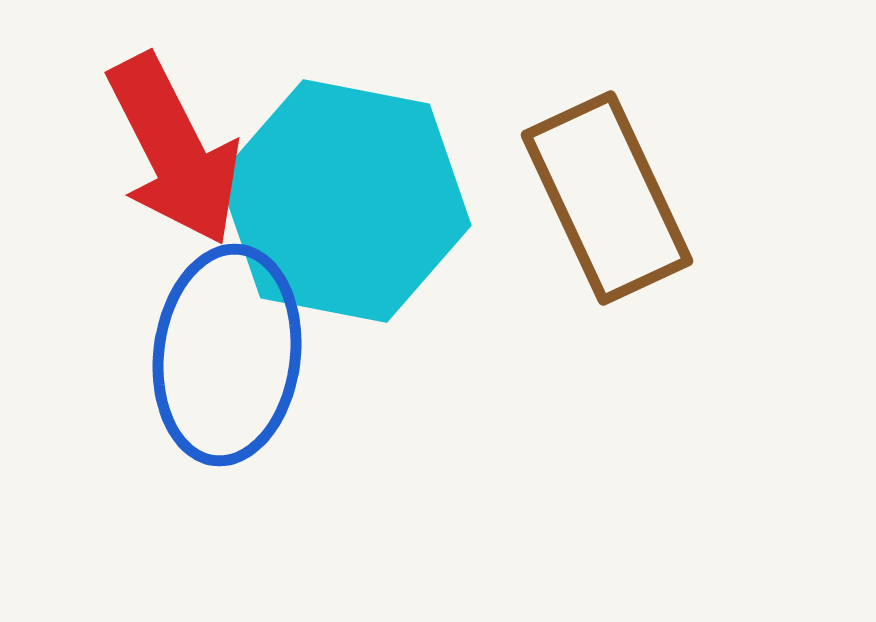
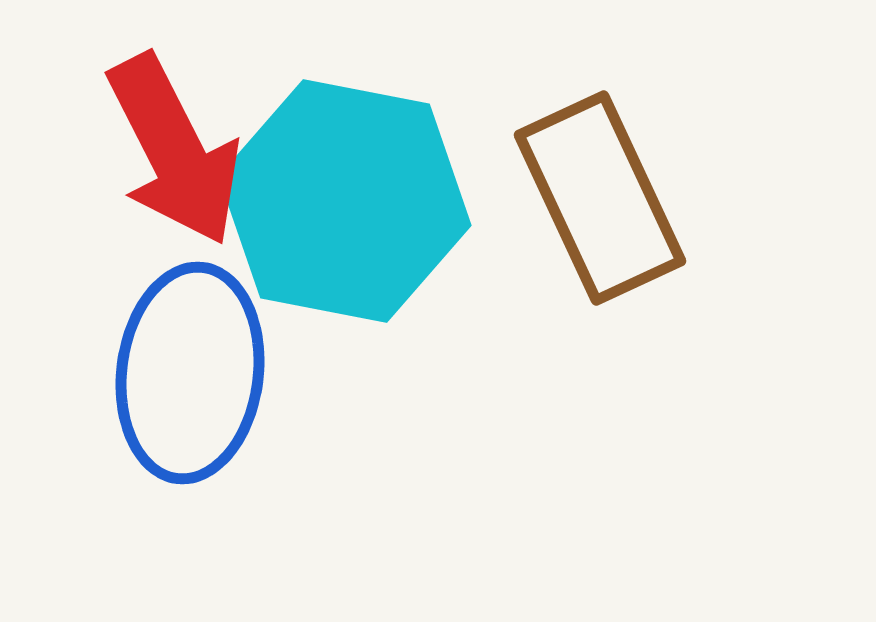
brown rectangle: moved 7 px left
blue ellipse: moved 37 px left, 18 px down
